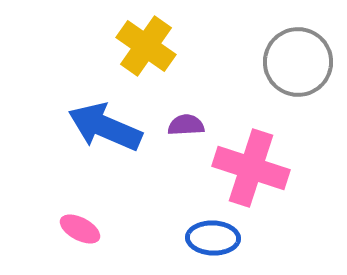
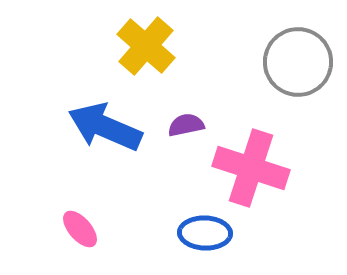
yellow cross: rotated 6 degrees clockwise
purple semicircle: rotated 9 degrees counterclockwise
pink ellipse: rotated 21 degrees clockwise
blue ellipse: moved 8 px left, 5 px up
